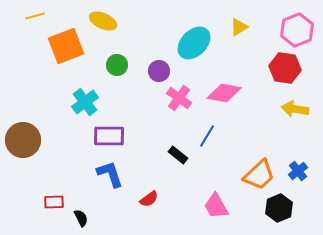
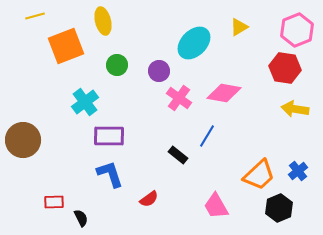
yellow ellipse: rotated 52 degrees clockwise
